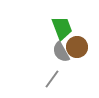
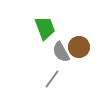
green trapezoid: moved 17 px left
brown circle: moved 2 px right
